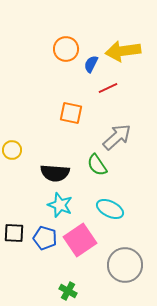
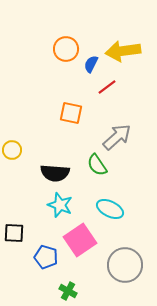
red line: moved 1 px left, 1 px up; rotated 12 degrees counterclockwise
blue pentagon: moved 1 px right, 19 px down
